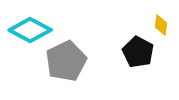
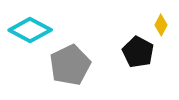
yellow diamond: rotated 20 degrees clockwise
gray pentagon: moved 4 px right, 4 px down
